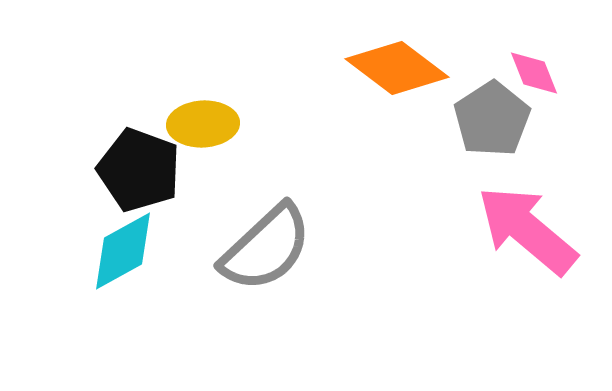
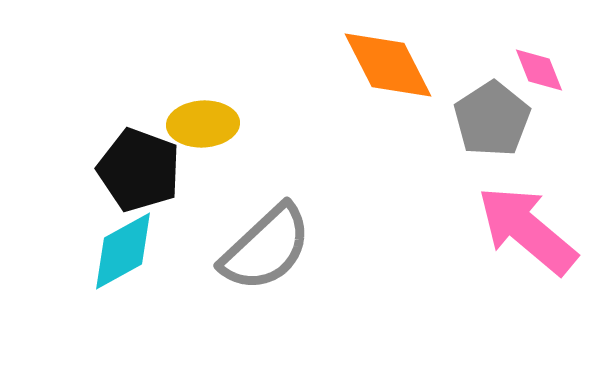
orange diamond: moved 9 px left, 3 px up; rotated 26 degrees clockwise
pink diamond: moved 5 px right, 3 px up
